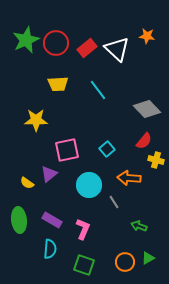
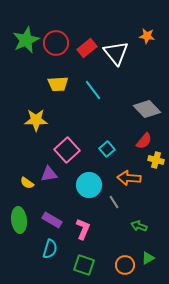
white triangle: moved 1 px left, 4 px down; rotated 8 degrees clockwise
cyan line: moved 5 px left
pink square: rotated 30 degrees counterclockwise
purple triangle: rotated 30 degrees clockwise
cyan semicircle: rotated 12 degrees clockwise
orange circle: moved 3 px down
